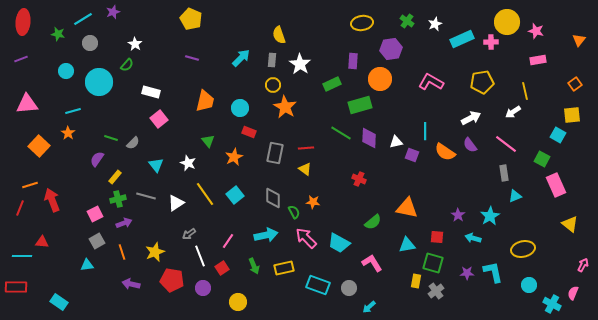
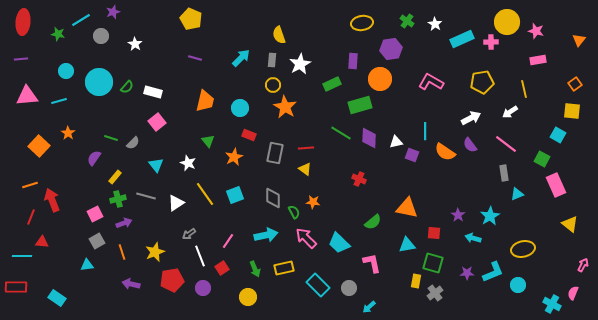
cyan line at (83, 19): moved 2 px left, 1 px down
white star at (435, 24): rotated 16 degrees counterclockwise
gray circle at (90, 43): moved 11 px right, 7 px up
purple line at (192, 58): moved 3 px right
purple line at (21, 59): rotated 16 degrees clockwise
white star at (300, 64): rotated 10 degrees clockwise
green semicircle at (127, 65): moved 22 px down
yellow line at (525, 91): moved 1 px left, 2 px up
white rectangle at (151, 92): moved 2 px right
pink triangle at (27, 104): moved 8 px up
cyan line at (73, 111): moved 14 px left, 10 px up
white arrow at (513, 112): moved 3 px left
yellow square at (572, 115): moved 4 px up; rotated 12 degrees clockwise
pink square at (159, 119): moved 2 px left, 3 px down
red rectangle at (249, 132): moved 3 px down
purple semicircle at (97, 159): moved 3 px left, 1 px up
cyan square at (235, 195): rotated 18 degrees clockwise
cyan triangle at (515, 196): moved 2 px right, 2 px up
red line at (20, 208): moved 11 px right, 9 px down
red square at (437, 237): moved 3 px left, 4 px up
cyan trapezoid at (339, 243): rotated 15 degrees clockwise
pink L-shape at (372, 263): rotated 20 degrees clockwise
green arrow at (254, 266): moved 1 px right, 3 px down
cyan L-shape at (493, 272): rotated 80 degrees clockwise
red pentagon at (172, 280): rotated 20 degrees counterclockwise
cyan rectangle at (318, 285): rotated 25 degrees clockwise
cyan circle at (529, 285): moved 11 px left
gray cross at (436, 291): moved 1 px left, 2 px down
cyan rectangle at (59, 302): moved 2 px left, 4 px up
yellow circle at (238, 302): moved 10 px right, 5 px up
